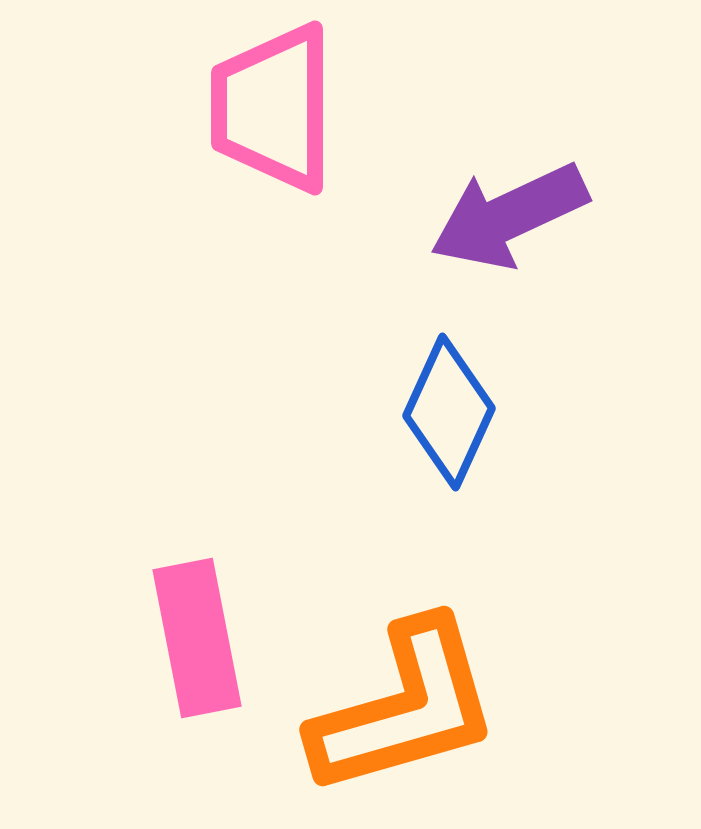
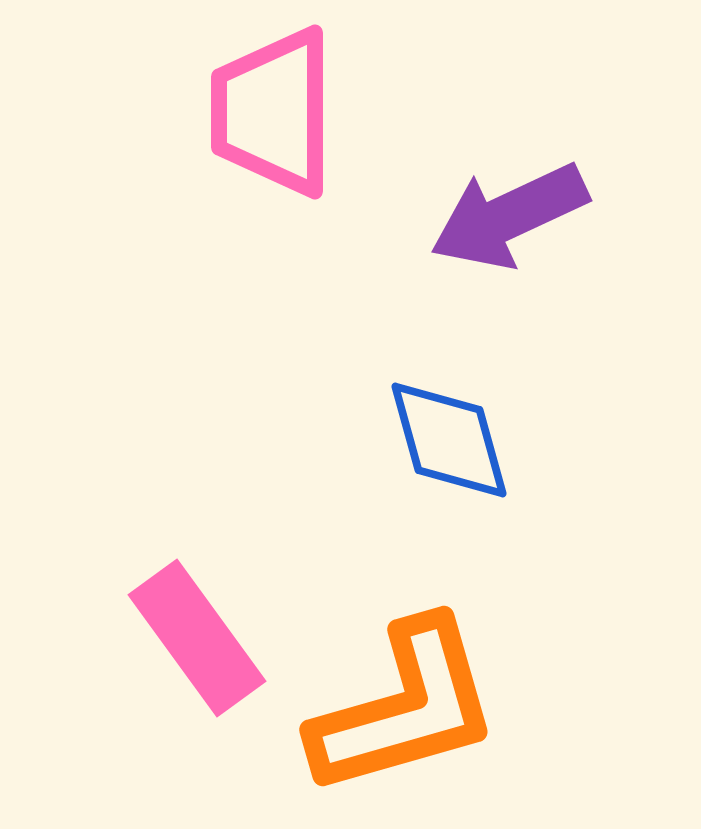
pink trapezoid: moved 4 px down
blue diamond: moved 28 px down; rotated 40 degrees counterclockwise
pink rectangle: rotated 25 degrees counterclockwise
